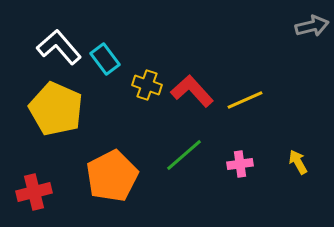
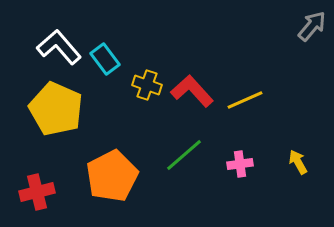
gray arrow: rotated 36 degrees counterclockwise
red cross: moved 3 px right
